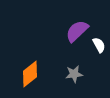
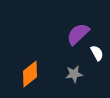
purple semicircle: moved 1 px right, 3 px down
white semicircle: moved 2 px left, 8 px down
